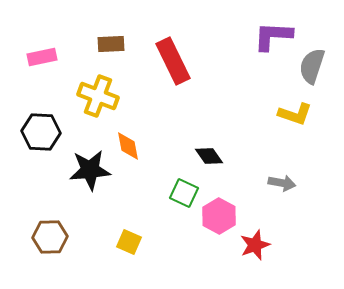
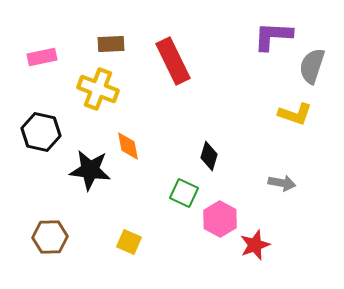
yellow cross: moved 7 px up
black hexagon: rotated 9 degrees clockwise
black diamond: rotated 52 degrees clockwise
black star: rotated 12 degrees clockwise
pink hexagon: moved 1 px right, 3 px down
